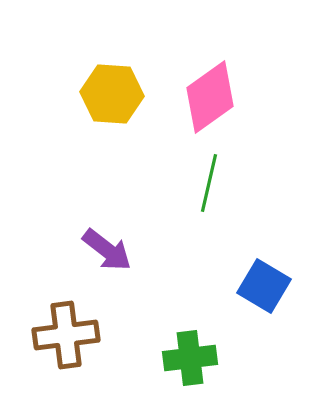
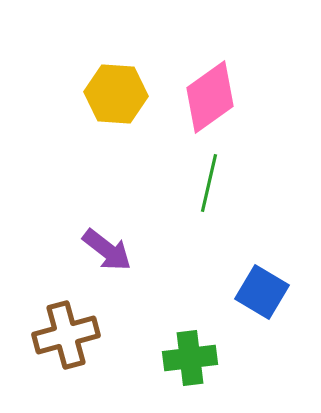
yellow hexagon: moved 4 px right
blue square: moved 2 px left, 6 px down
brown cross: rotated 8 degrees counterclockwise
